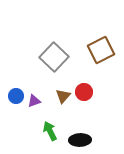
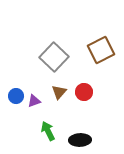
brown triangle: moved 4 px left, 4 px up
green arrow: moved 2 px left
